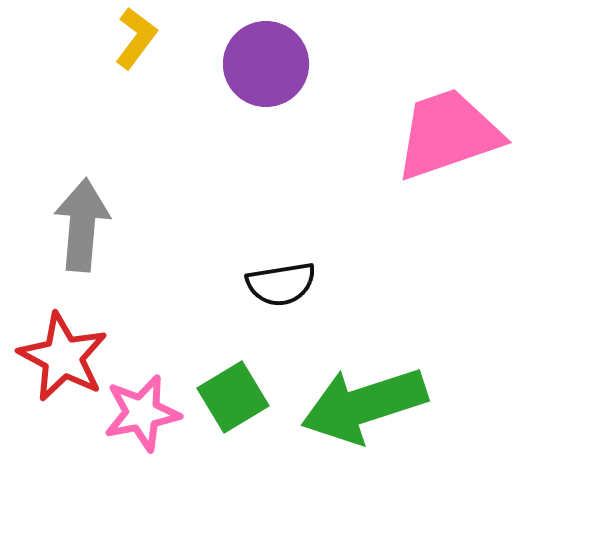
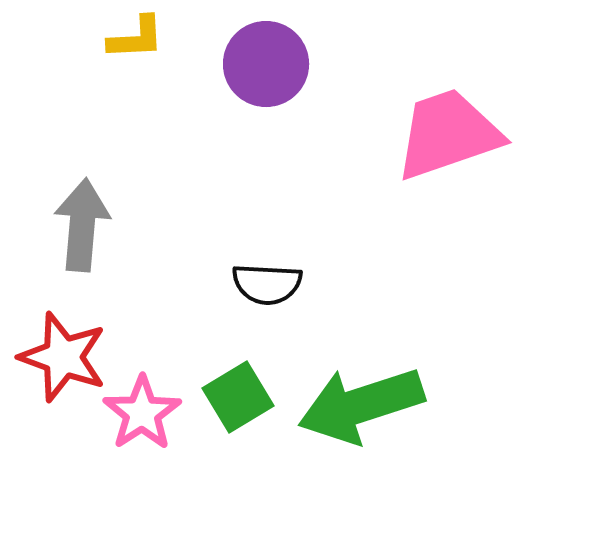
yellow L-shape: rotated 50 degrees clockwise
black semicircle: moved 14 px left; rotated 12 degrees clockwise
red star: rotated 8 degrees counterclockwise
green square: moved 5 px right
green arrow: moved 3 px left
pink star: rotated 22 degrees counterclockwise
